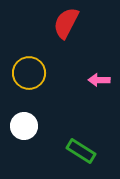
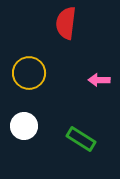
red semicircle: rotated 20 degrees counterclockwise
green rectangle: moved 12 px up
